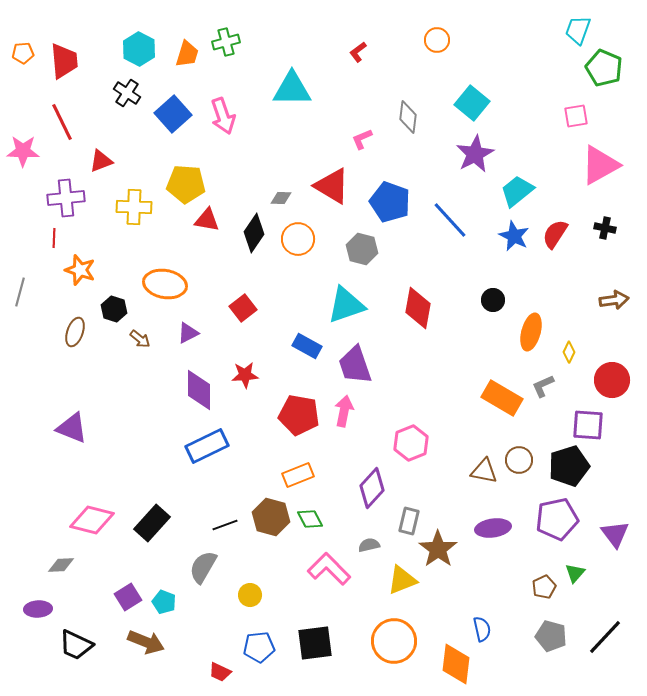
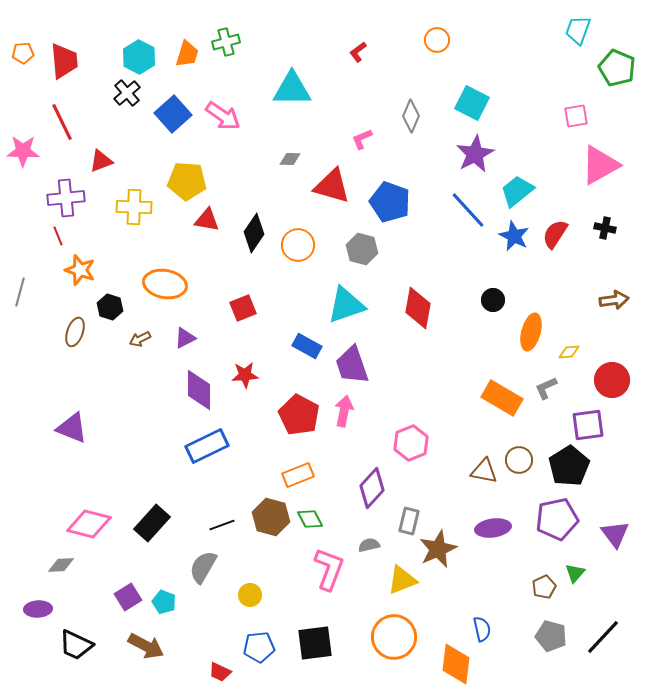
cyan hexagon at (139, 49): moved 8 px down
green pentagon at (604, 68): moved 13 px right
black cross at (127, 93): rotated 16 degrees clockwise
cyan square at (472, 103): rotated 12 degrees counterclockwise
pink arrow at (223, 116): rotated 36 degrees counterclockwise
gray diamond at (408, 117): moved 3 px right, 1 px up; rotated 16 degrees clockwise
yellow pentagon at (186, 184): moved 1 px right, 3 px up
red triangle at (332, 186): rotated 15 degrees counterclockwise
gray diamond at (281, 198): moved 9 px right, 39 px up
blue line at (450, 220): moved 18 px right, 10 px up
red line at (54, 238): moved 4 px right, 2 px up; rotated 24 degrees counterclockwise
orange circle at (298, 239): moved 6 px down
red square at (243, 308): rotated 16 degrees clockwise
black hexagon at (114, 309): moved 4 px left, 2 px up
purple triangle at (188, 333): moved 3 px left, 5 px down
brown arrow at (140, 339): rotated 115 degrees clockwise
yellow diamond at (569, 352): rotated 60 degrees clockwise
purple trapezoid at (355, 365): moved 3 px left
gray L-shape at (543, 386): moved 3 px right, 2 px down
red pentagon at (299, 415): rotated 18 degrees clockwise
purple square at (588, 425): rotated 12 degrees counterclockwise
black pentagon at (569, 466): rotated 15 degrees counterclockwise
pink diamond at (92, 520): moved 3 px left, 4 px down
black line at (225, 525): moved 3 px left
brown star at (438, 549): rotated 12 degrees clockwise
pink L-shape at (329, 569): rotated 66 degrees clockwise
black line at (605, 637): moved 2 px left
orange circle at (394, 641): moved 4 px up
brown arrow at (146, 642): moved 4 px down; rotated 6 degrees clockwise
